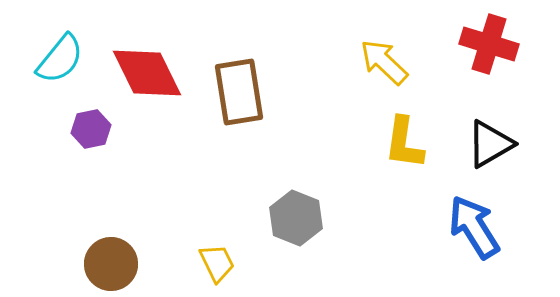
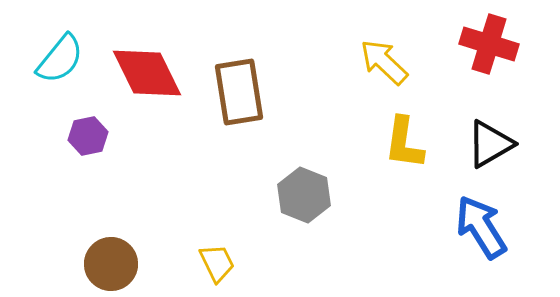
purple hexagon: moved 3 px left, 7 px down
gray hexagon: moved 8 px right, 23 px up
blue arrow: moved 7 px right
